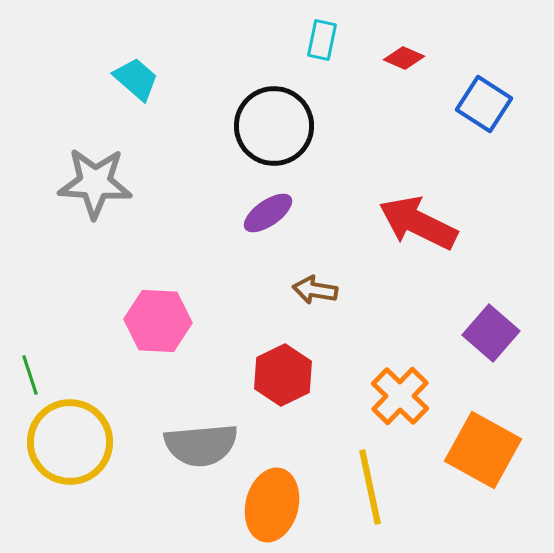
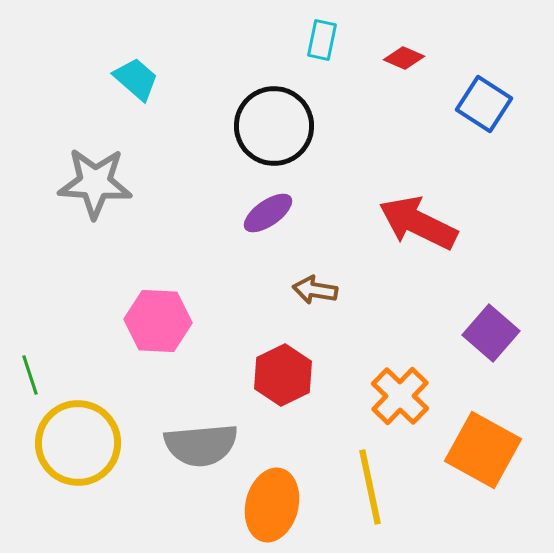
yellow circle: moved 8 px right, 1 px down
